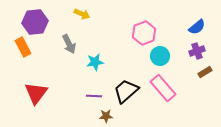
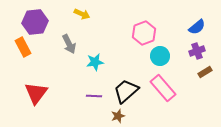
brown star: moved 12 px right; rotated 16 degrees counterclockwise
